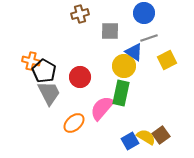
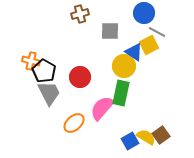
gray line: moved 8 px right, 6 px up; rotated 48 degrees clockwise
yellow square: moved 18 px left, 15 px up
